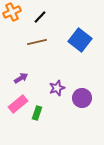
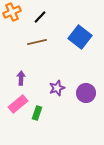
blue square: moved 3 px up
purple arrow: rotated 56 degrees counterclockwise
purple circle: moved 4 px right, 5 px up
